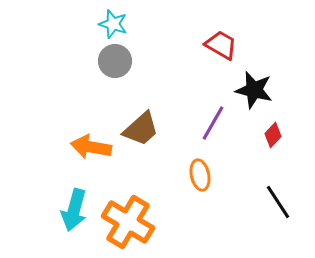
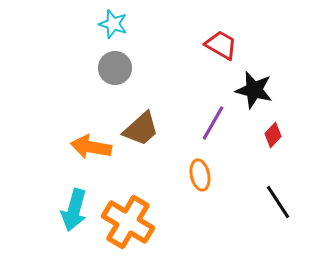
gray circle: moved 7 px down
